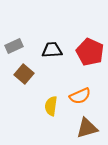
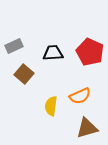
black trapezoid: moved 1 px right, 3 px down
